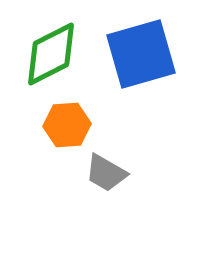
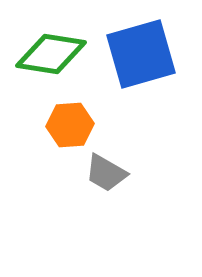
green diamond: rotated 36 degrees clockwise
orange hexagon: moved 3 px right
